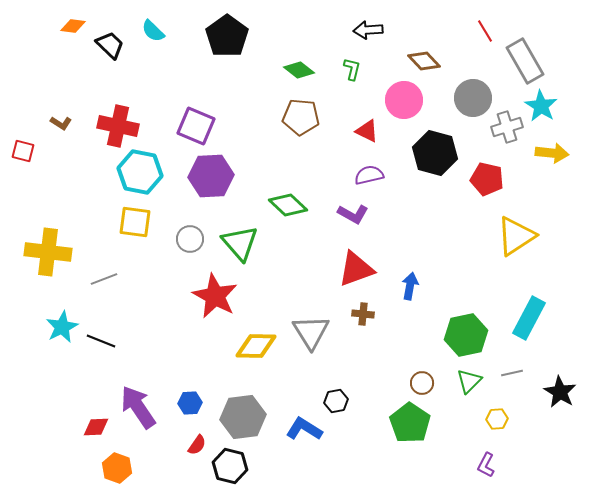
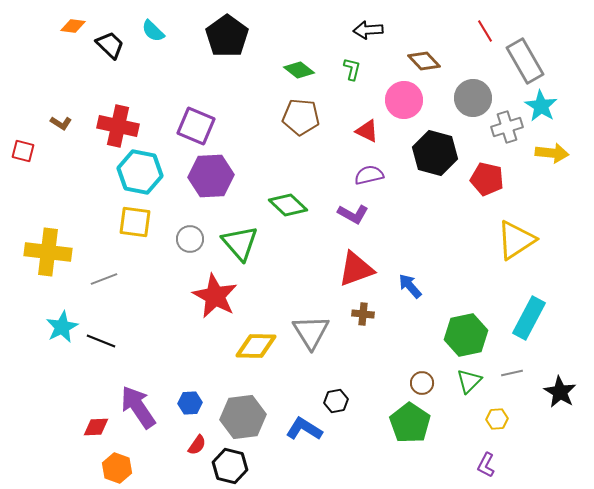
yellow triangle at (516, 236): moved 4 px down
blue arrow at (410, 286): rotated 52 degrees counterclockwise
